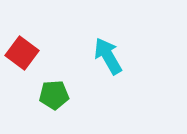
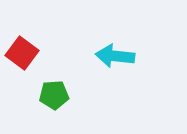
cyan arrow: moved 7 px right; rotated 54 degrees counterclockwise
